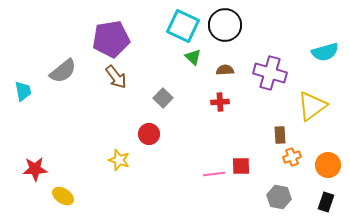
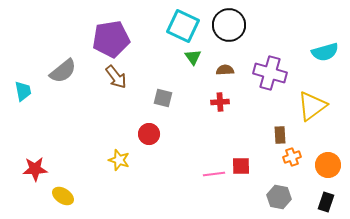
black circle: moved 4 px right
green triangle: rotated 12 degrees clockwise
gray square: rotated 30 degrees counterclockwise
